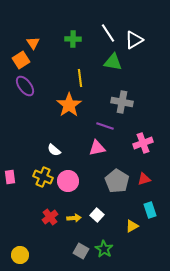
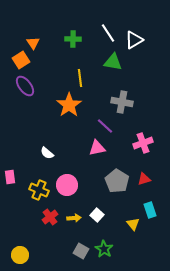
purple line: rotated 24 degrees clockwise
white semicircle: moved 7 px left, 3 px down
yellow cross: moved 4 px left, 13 px down
pink circle: moved 1 px left, 4 px down
yellow triangle: moved 1 px right, 2 px up; rotated 40 degrees counterclockwise
